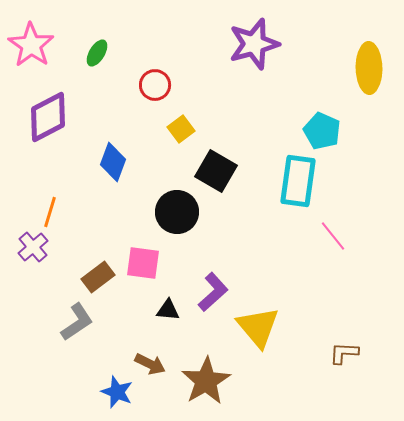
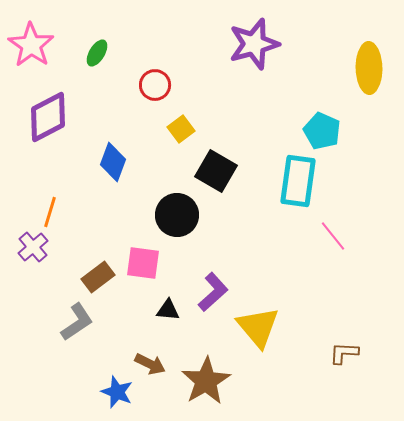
black circle: moved 3 px down
